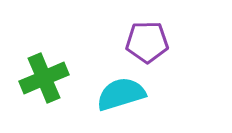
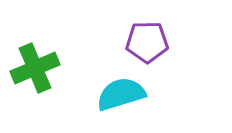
green cross: moved 9 px left, 10 px up
